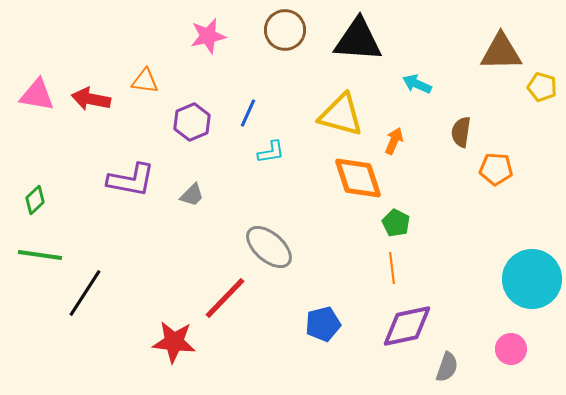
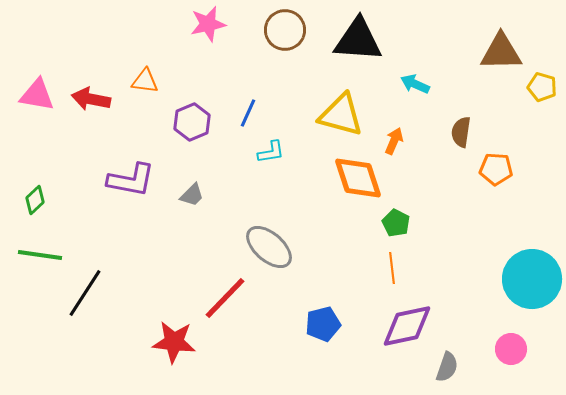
pink star: moved 12 px up
cyan arrow: moved 2 px left
